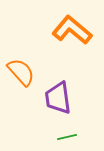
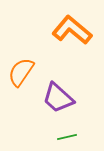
orange semicircle: rotated 104 degrees counterclockwise
purple trapezoid: rotated 40 degrees counterclockwise
